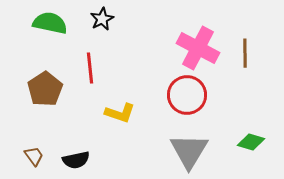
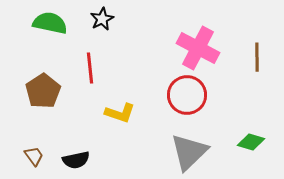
brown line: moved 12 px right, 4 px down
brown pentagon: moved 2 px left, 2 px down
gray triangle: moved 1 px down; rotated 15 degrees clockwise
